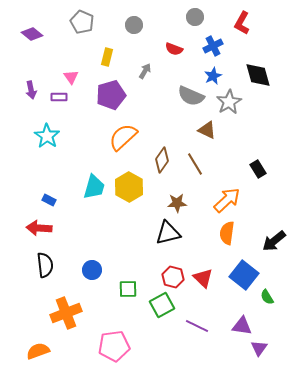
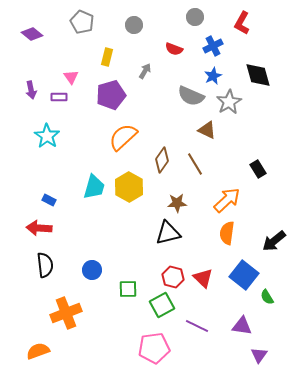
pink pentagon at (114, 346): moved 40 px right, 2 px down
purple triangle at (259, 348): moved 7 px down
